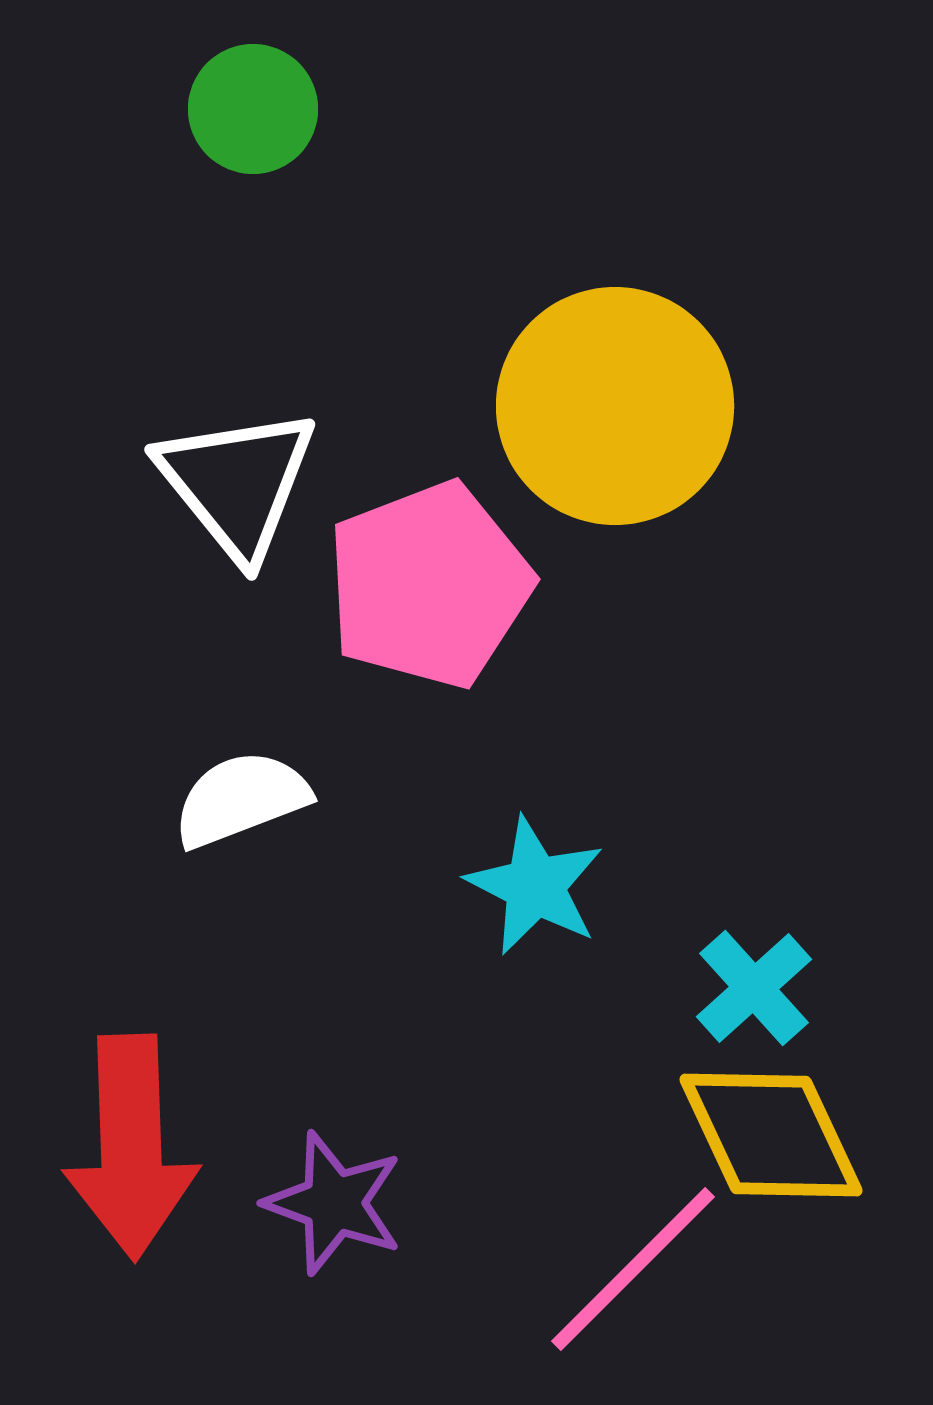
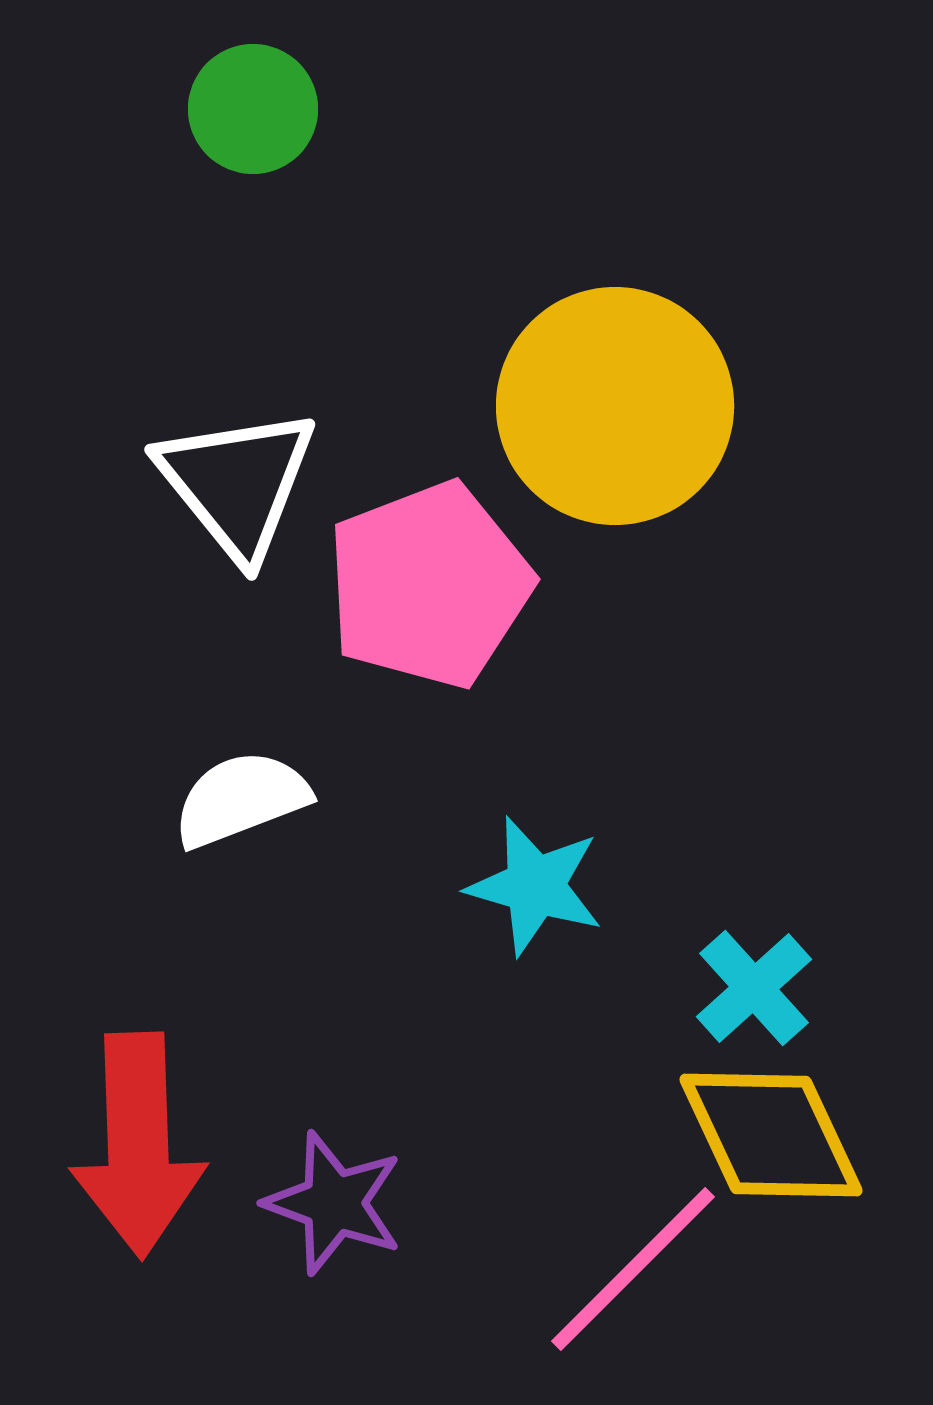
cyan star: rotated 11 degrees counterclockwise
red arrow: moved 7 px right, 2 px up
